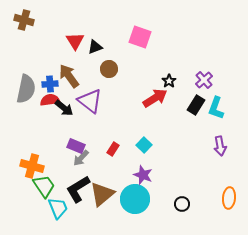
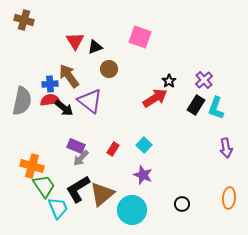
gray semicircle: moved 4 px left, 12 px down
purple arrow: moved 6 px right, 2 px down
cyan circle: moved 3 px left, 11 px down
